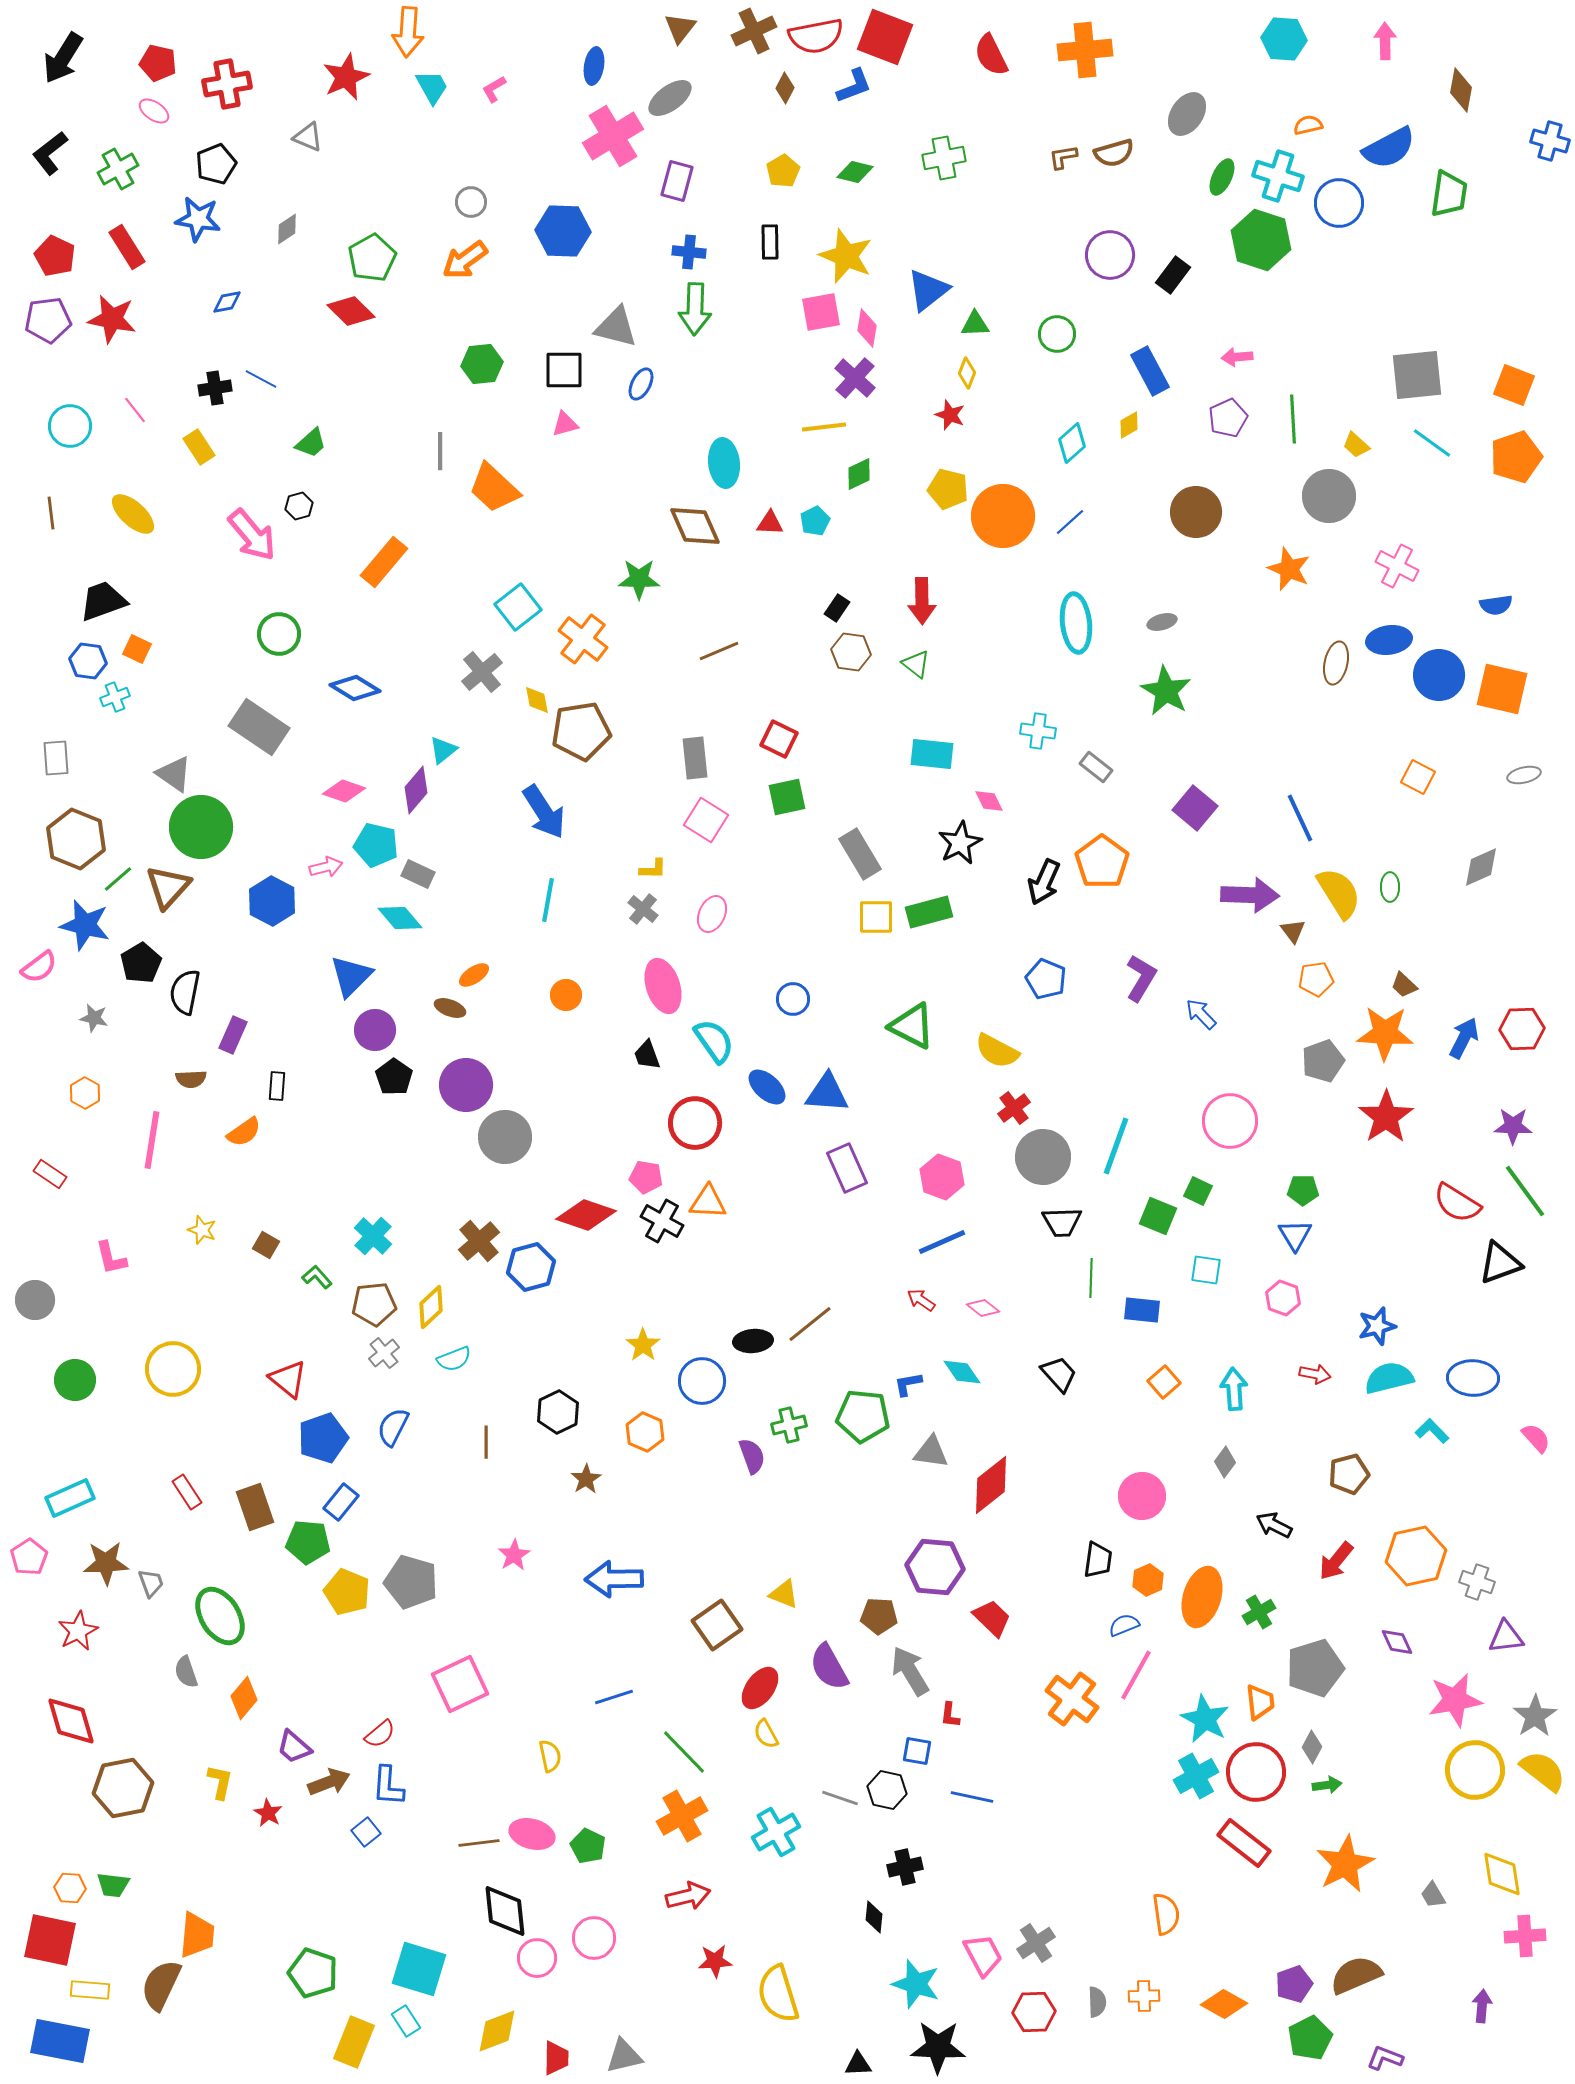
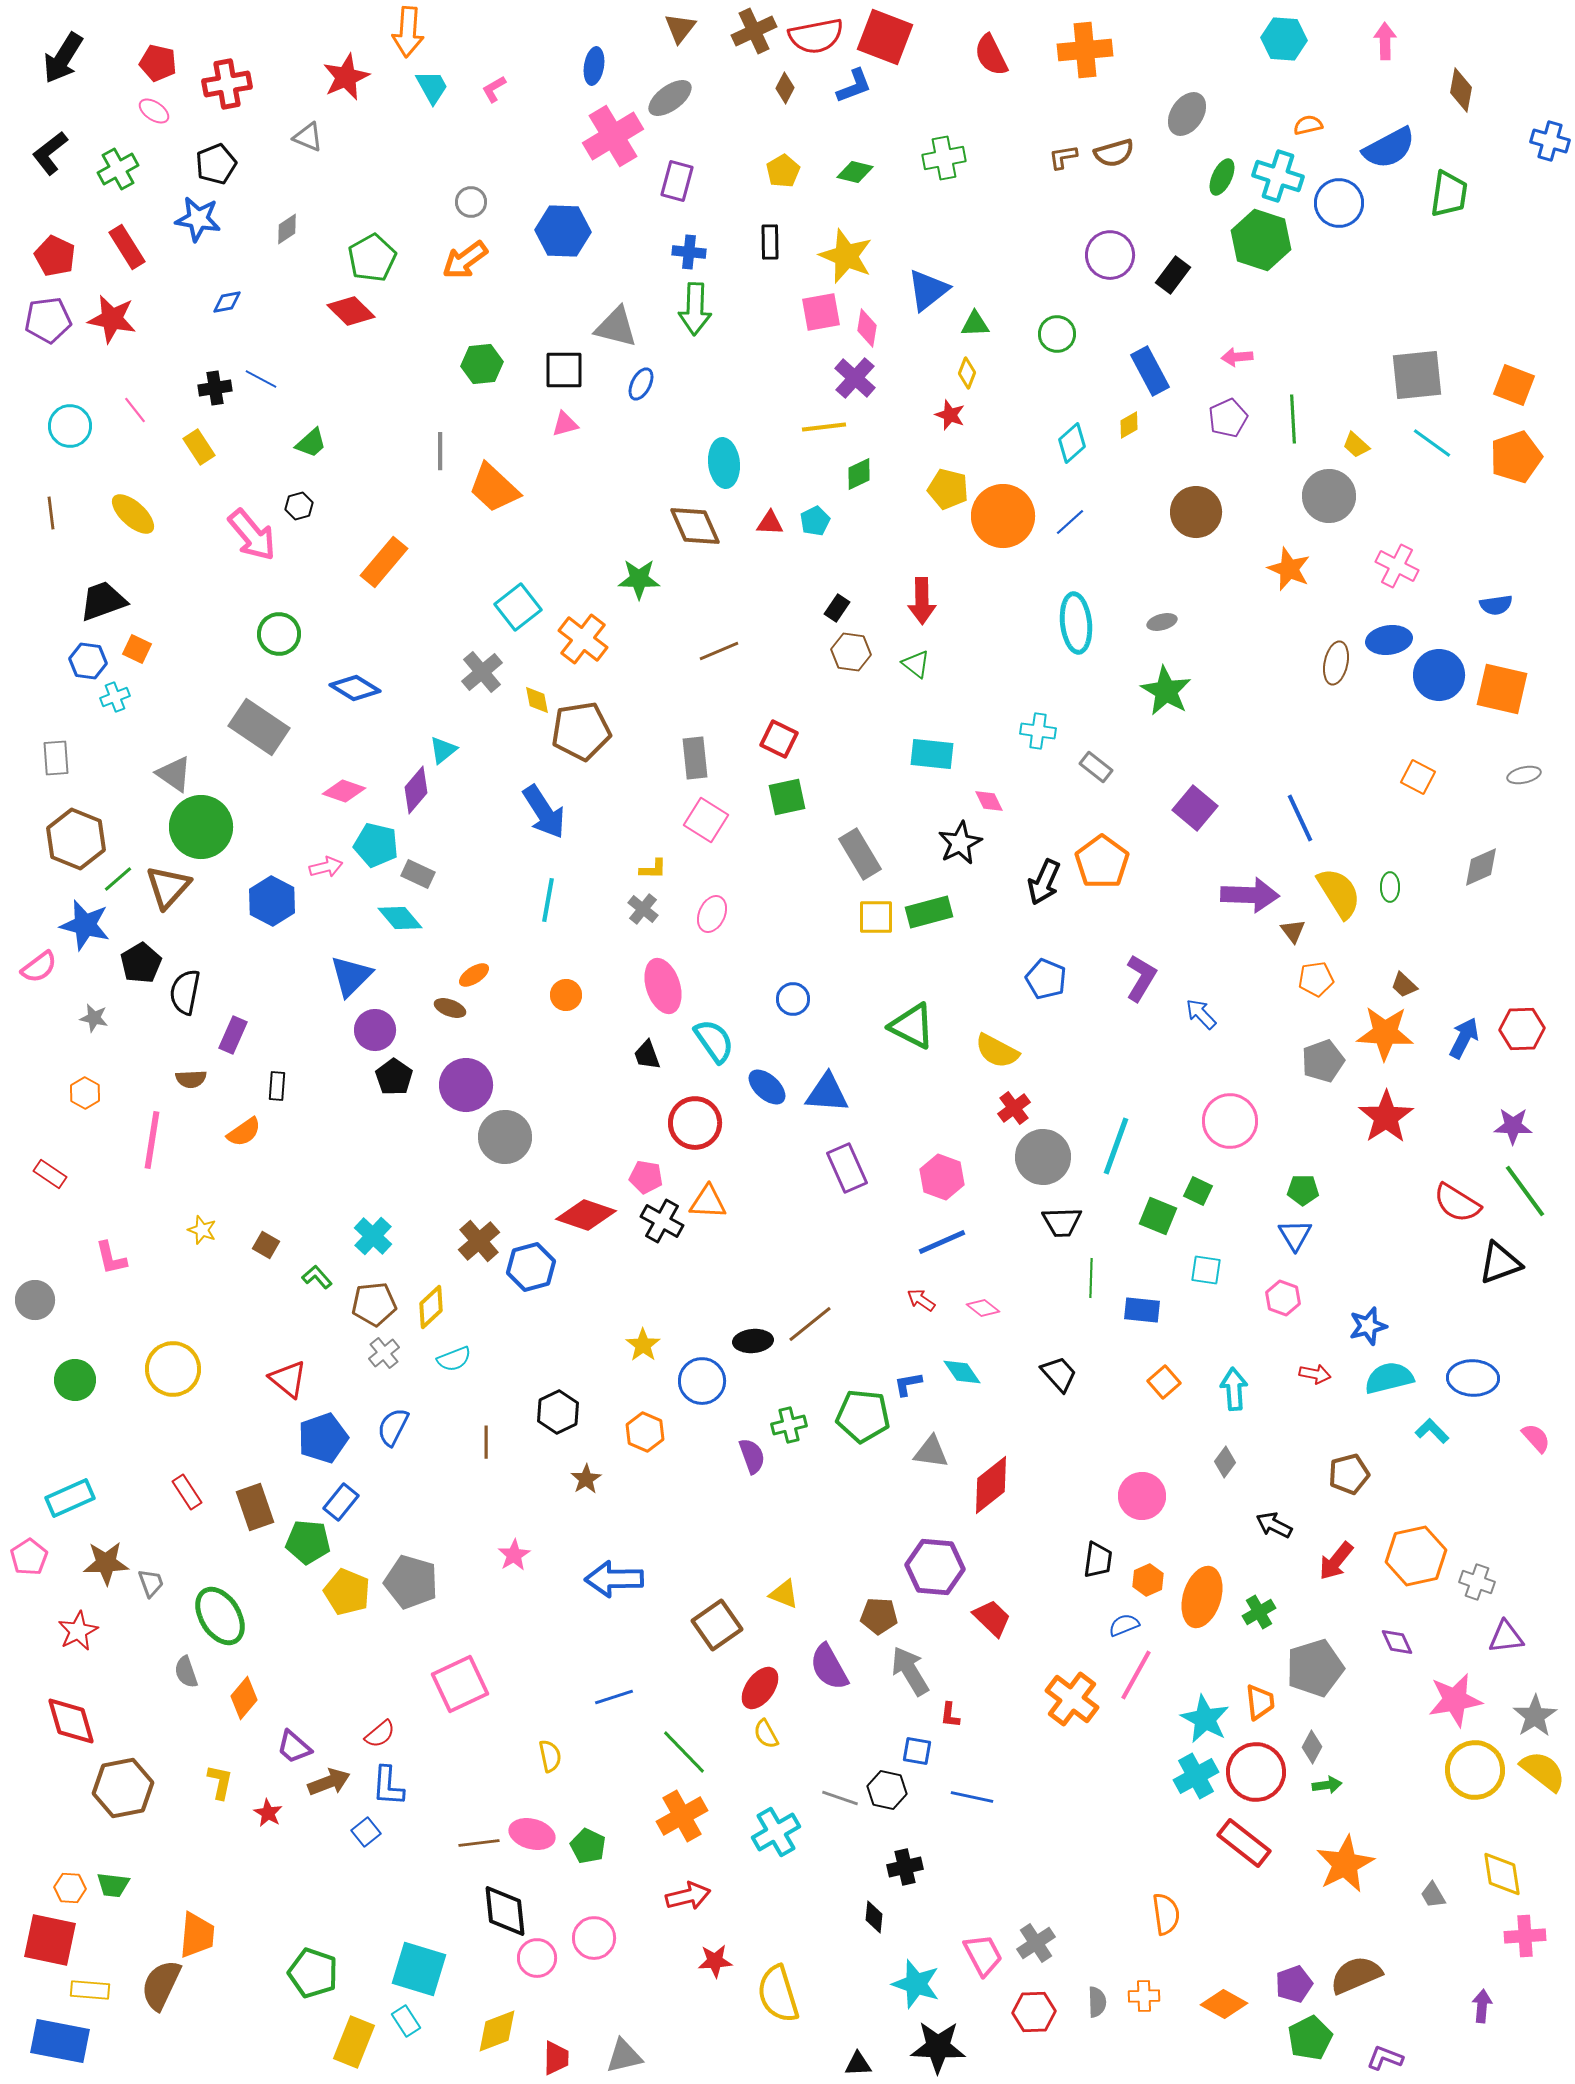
blue star at (1377, 1326): moved 9 px left
